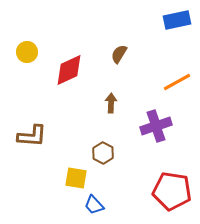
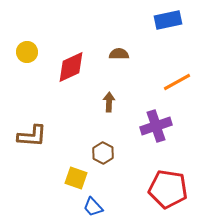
blue rectangle: moved 9 px left
brown semicircle: rotated 60 degrees clockwise
red diamond: moved 2 px right, 3 px up
brown arrow: moved 2 px left, 1 px up
yellow square: rotated 10 degrees clockwise
red pentagon: moved 4 px left, 2 px up
blue trapezoid: moved 1 px left, 2 px down
